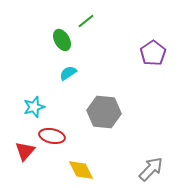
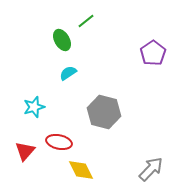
gray hexagon: rotated 8 degrees clockwise
red ellipse: moved 7 px right, 6 px down
